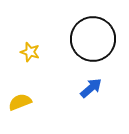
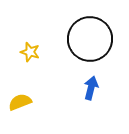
black circle: moved 3 px left
blue arrow: rotated 35 degrees counterclockwise
